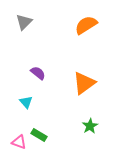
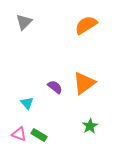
purple semicircle: moved 17 px right, 14 px down
cyan triangle: moved 1 px right, 1 px down
pink triangle: moved 8 px up
